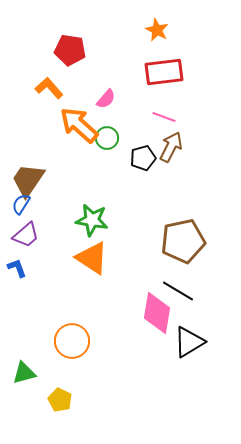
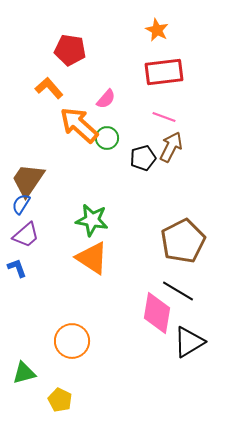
brown pentagon: rotated 15 degrees counterclockwise
